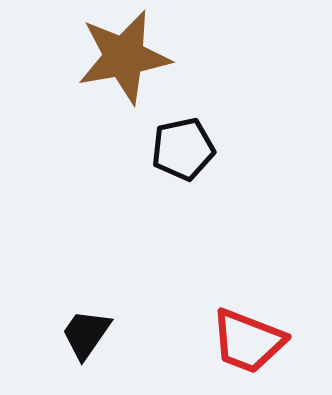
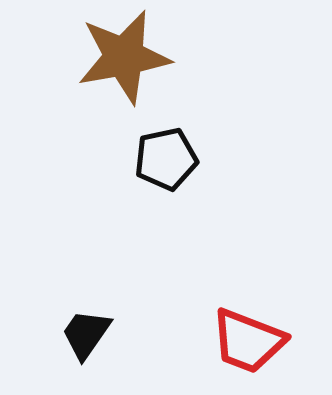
black pentagon: moved 17 px left, 10 px down
